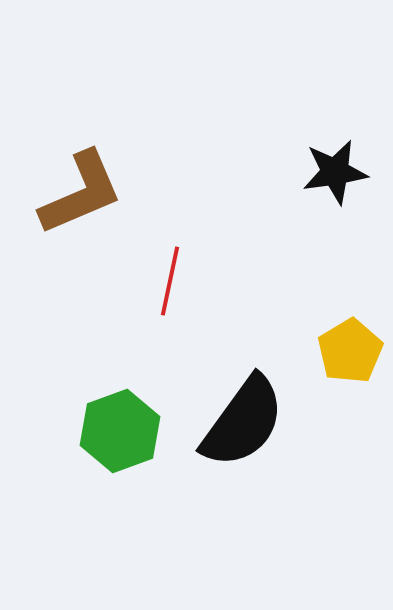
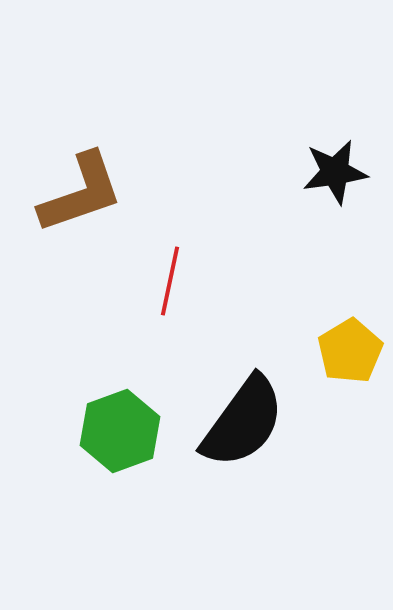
brown L-shape: rotated 4 degrees clockwise
